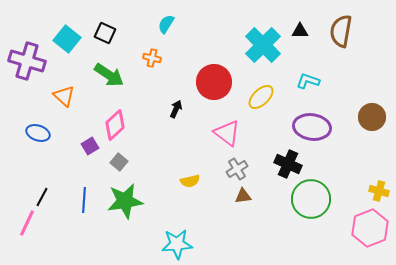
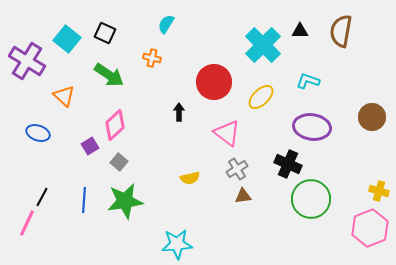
purple cross: rotated 15 degrees clockwise
black arrow: moved 3 px right, 3 px down; rotated 24 degrees counterclockwise
yellow semicircle: moved 3 px up
